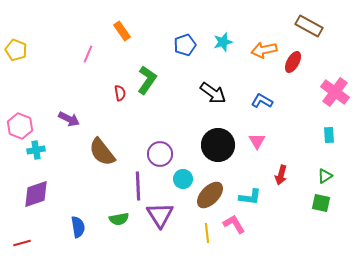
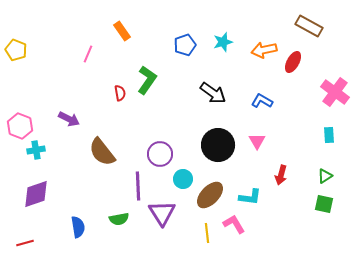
green square: moved 3 px right, 1 px down
purple triangle: moved 2 px right, 2 px up
red line: moved 3 px right
